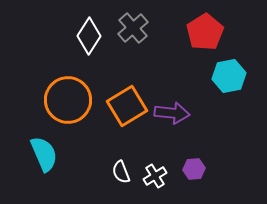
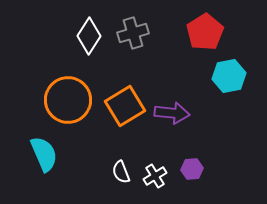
gray cross: moved 5 px down; rotated 24 degrees clockwise
orange square: moved 2 px left
purple hexagon: moved 2 px left
